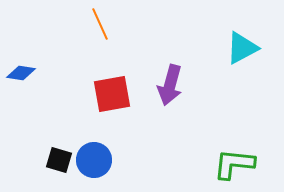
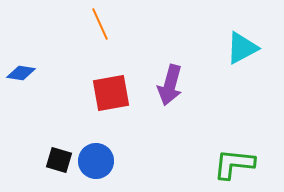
red square: moved 1 px left, 1 px up
blue circle: moved 2 px right, 1 px down
